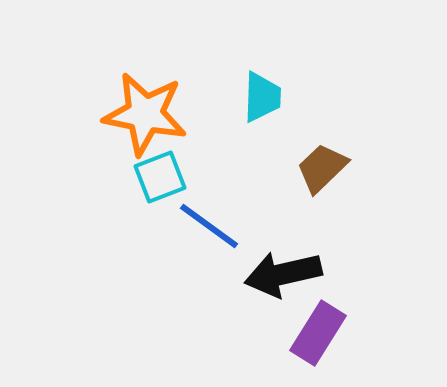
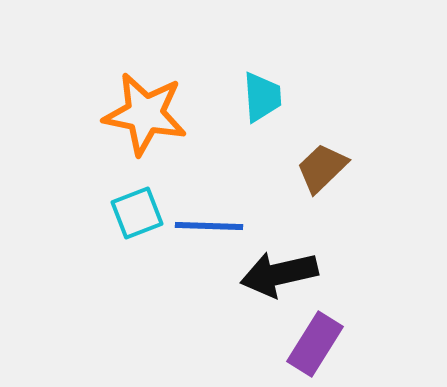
cyan trapezoid: rotated 6 degrees counterclockwise
cyan square: moved 23 px left, 36 px down
blue line: rotated 34 degrees counterclockwise
black arrow: moved 4 px left
purple rectangle: moved 3 px left, 11 px down
